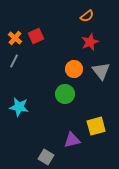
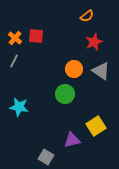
red square: rotated 28 degrees clockwise
red star: moved 4 px right
gray triangle: rotated 18 degrees counterclockwise
yellow square: rotated 18 degrees counterclockwise
